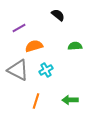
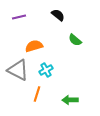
purple line: moved 11 px up; rotated 16 degrees clockwise
green semicircle: moved 6 px up; rotated 136 degrees counterclockwise
orange line: moved 1 px right, 7 px up
